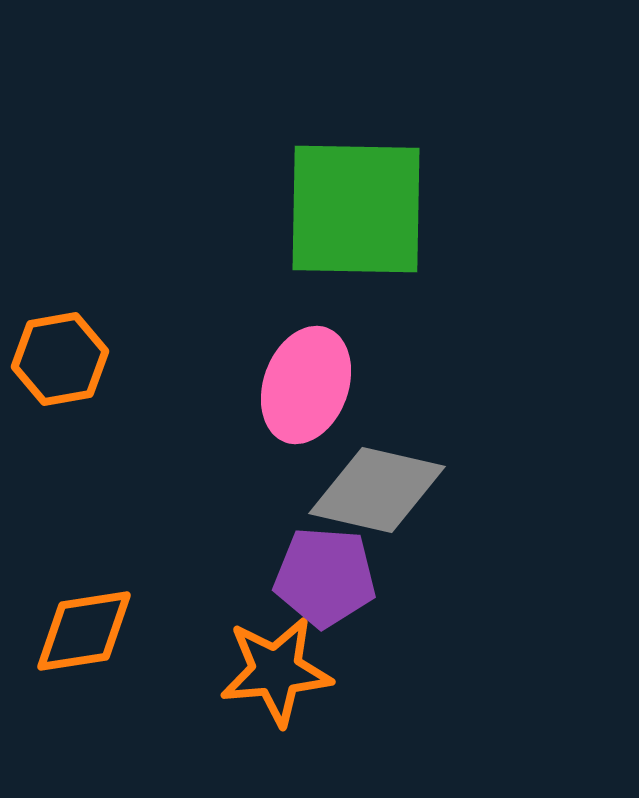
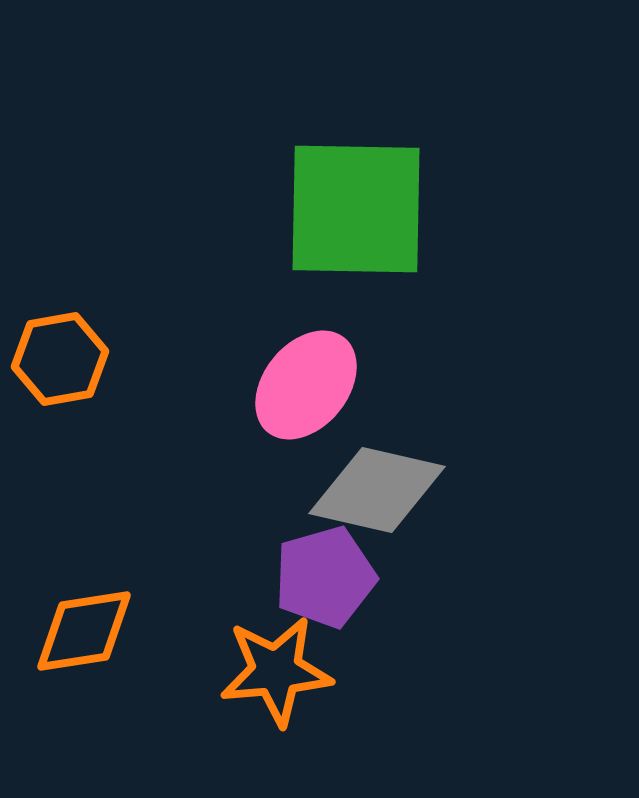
pink ellipse: rotated 19 degrees clockwise
purple pentagon: rotated 20 degrees counterclockwise
